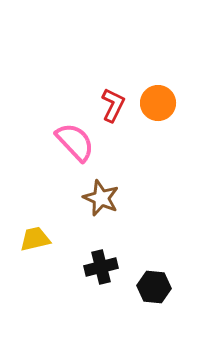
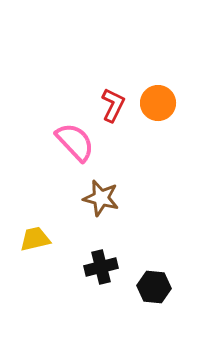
brown star: rotated 9 degrees counterclockwise
